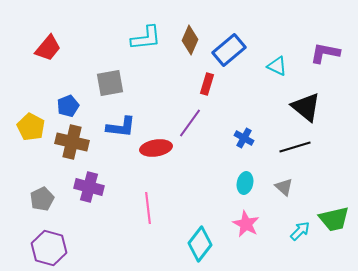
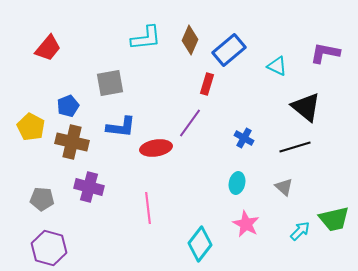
cyan ellipse: moved 8 px left
gray pentagon: rotated 30 degrees clockwise
